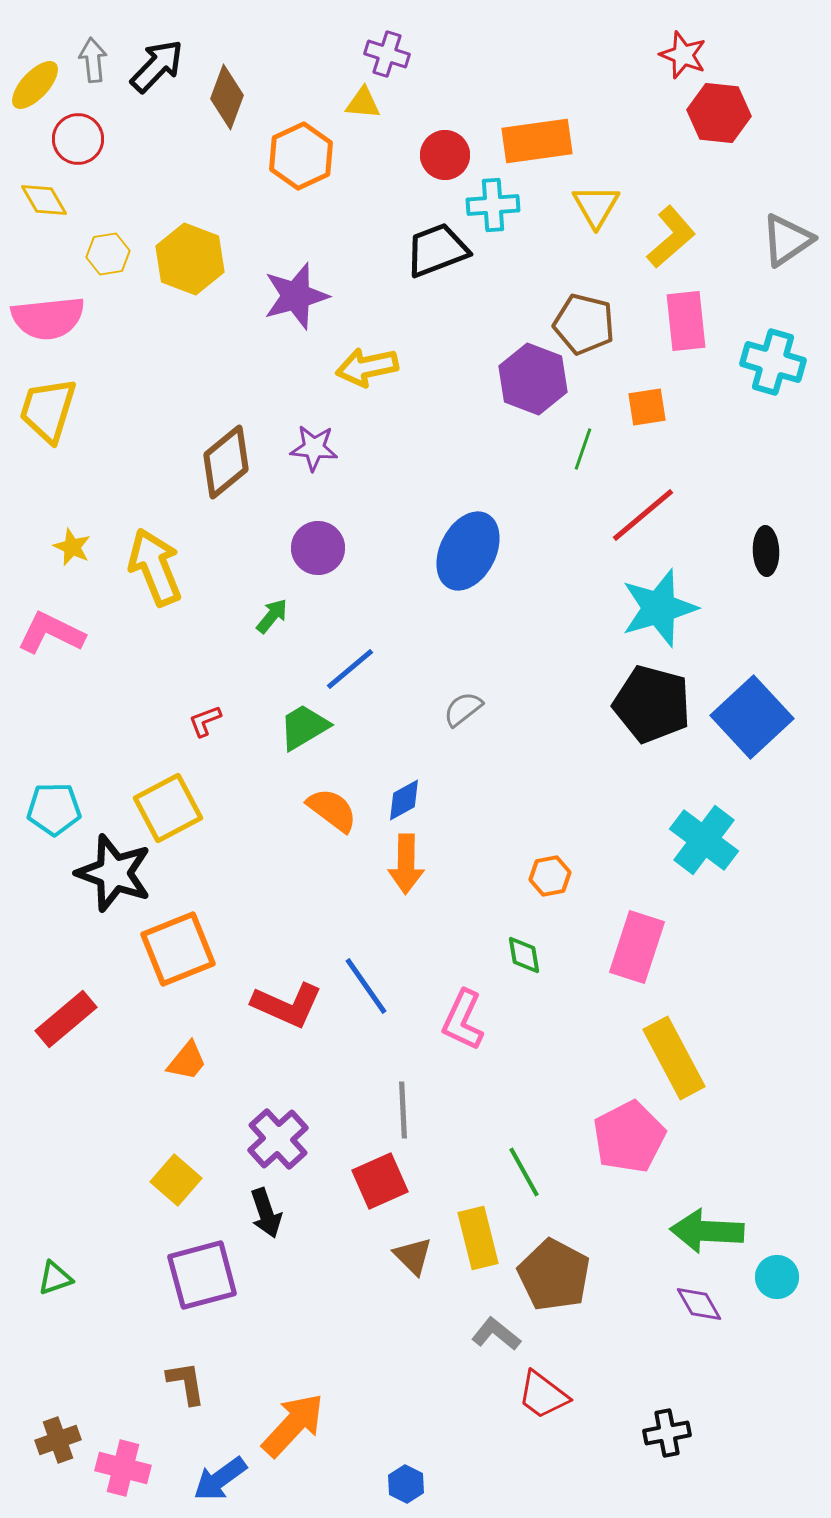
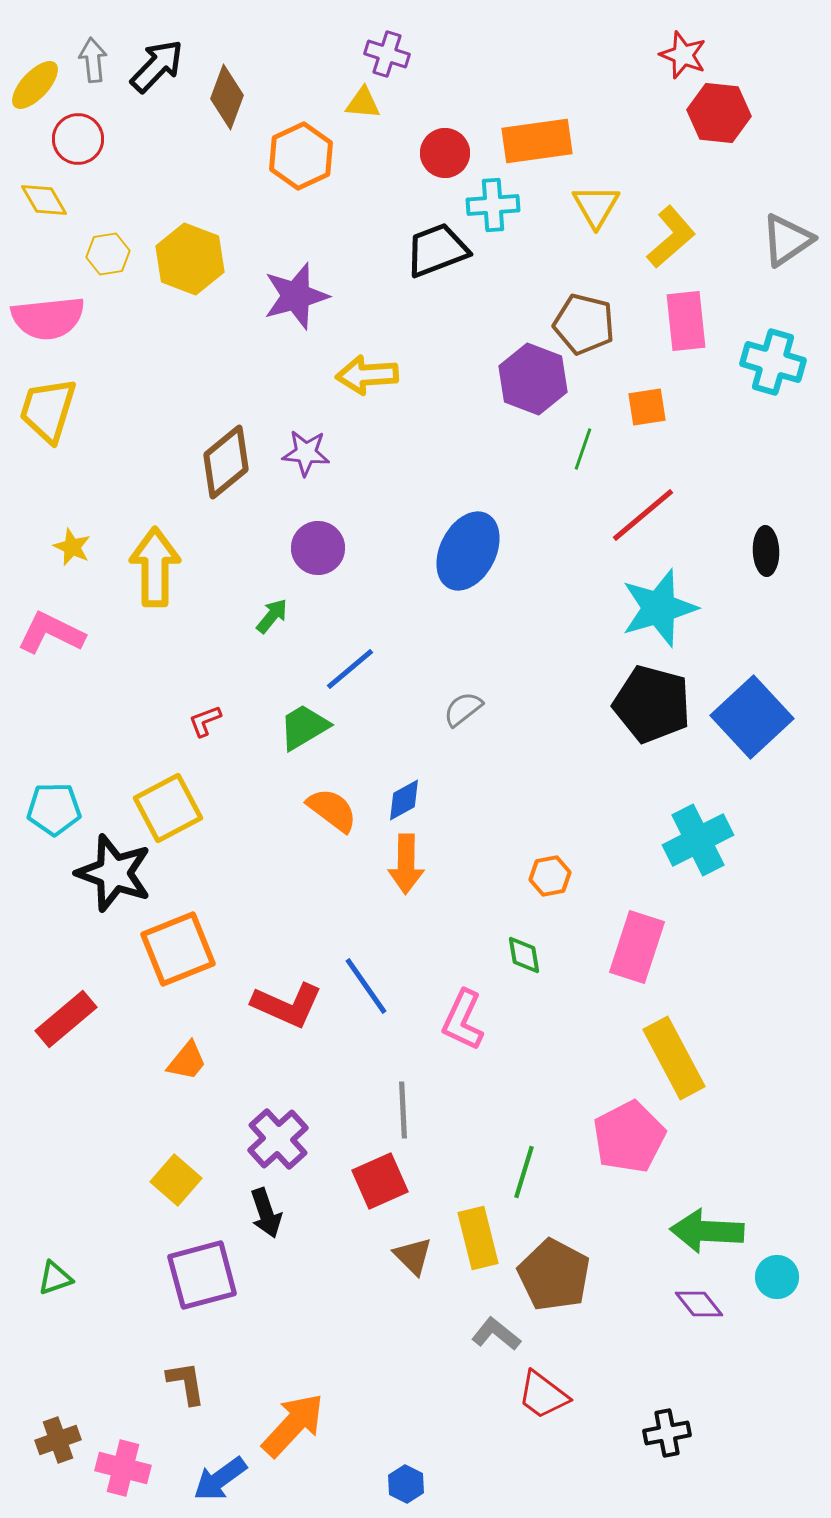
red circle at (445, 155): moved 2 px up
yellow arrow at (367, 367): moved 8 px down; rotated 8 degrees clockwise
purple star at (314, 448): moved 8 px left, 5 px down
yellow arrow at (155, 567): rotated 22 degrees clockwise
cyan cross at (704, 840): moved 6 px left; rotated 26 degrees clockwise
green line at (524, 1172): rotated 46 degrees clockwise
purple diamond at (699, 1304): rotated 9 degrees counterclockwise
